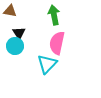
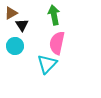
brown triangle: moved 1 px right, 2 px down; rotated 40 degrees counterclockwise
black triangle: moved 3 px right, 8 px up
